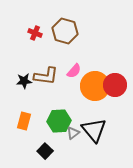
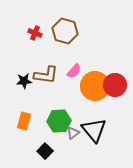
brown L-shape: moved 1 px up
